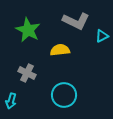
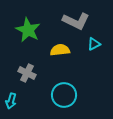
cyan triangle: moved 8 px left, 8 px down
